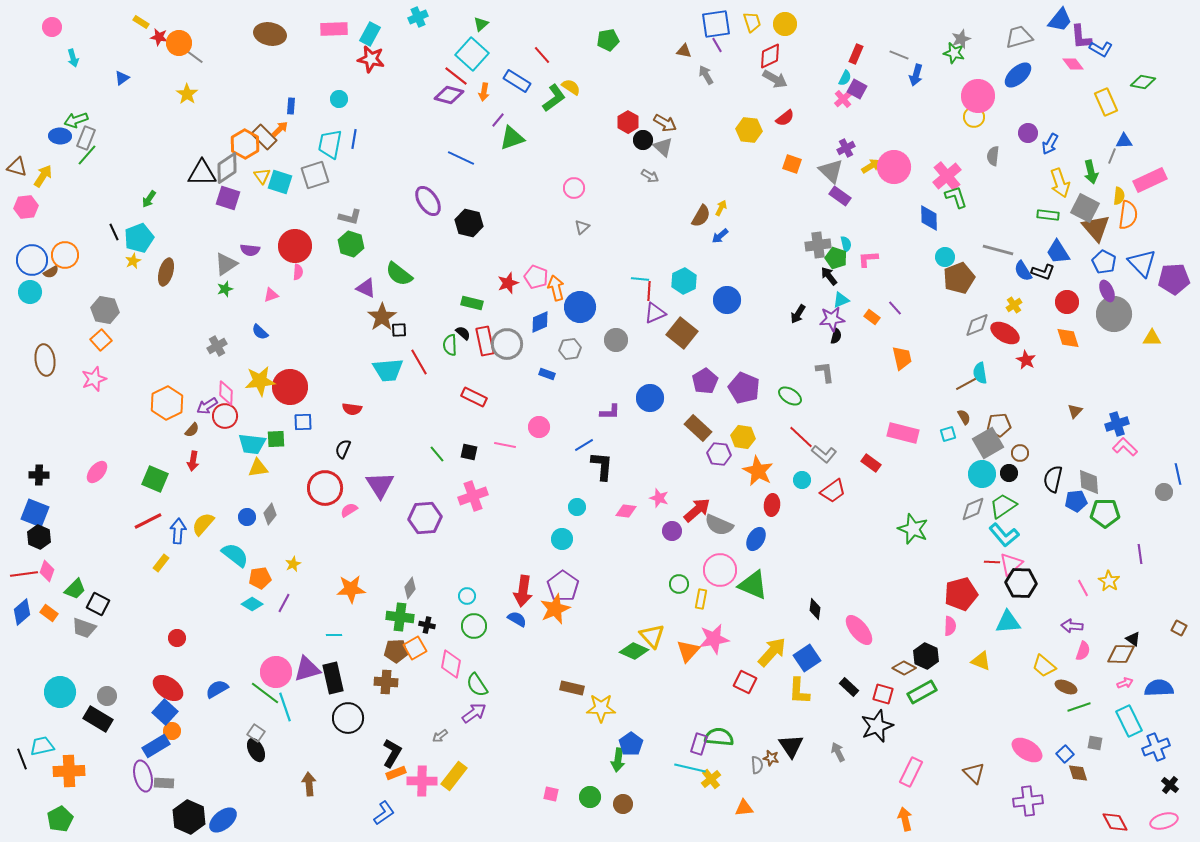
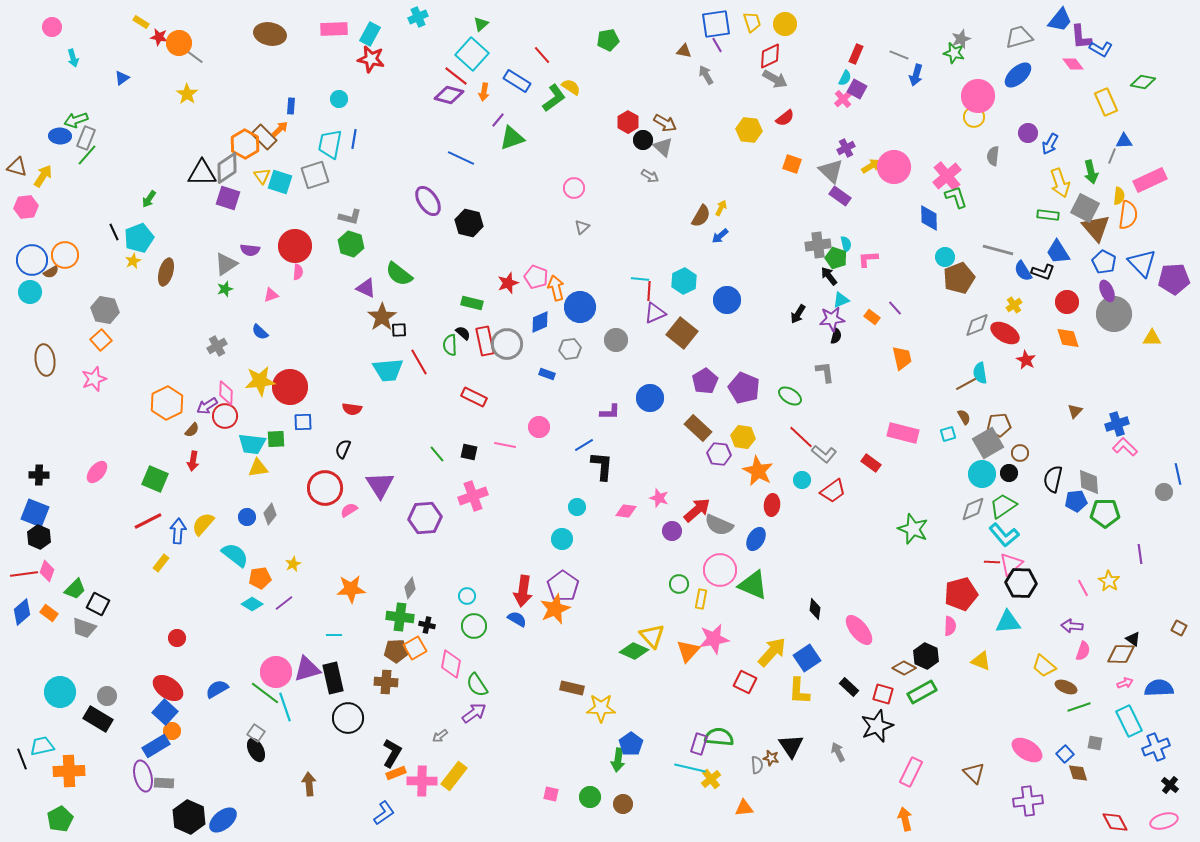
purple line at (284, 603): rotated 24 degrees clockwise
